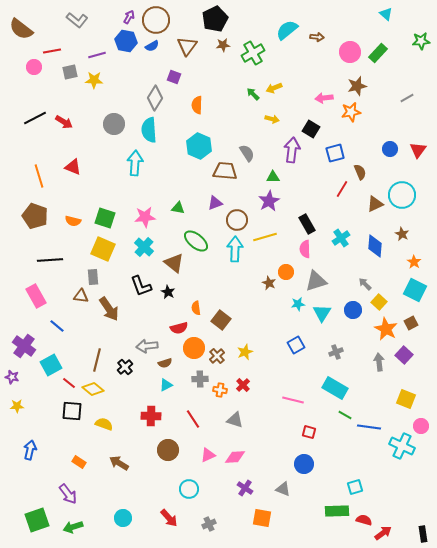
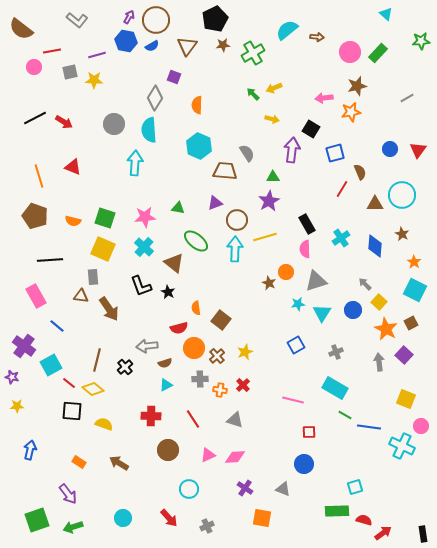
brown triangle at (375, 204): rotated 24 degrees clockwise
red square at (309, 432): rotated 16 degrees counterclockwise
gray cross at (209, 524): moved 2 px left, 2 px down
